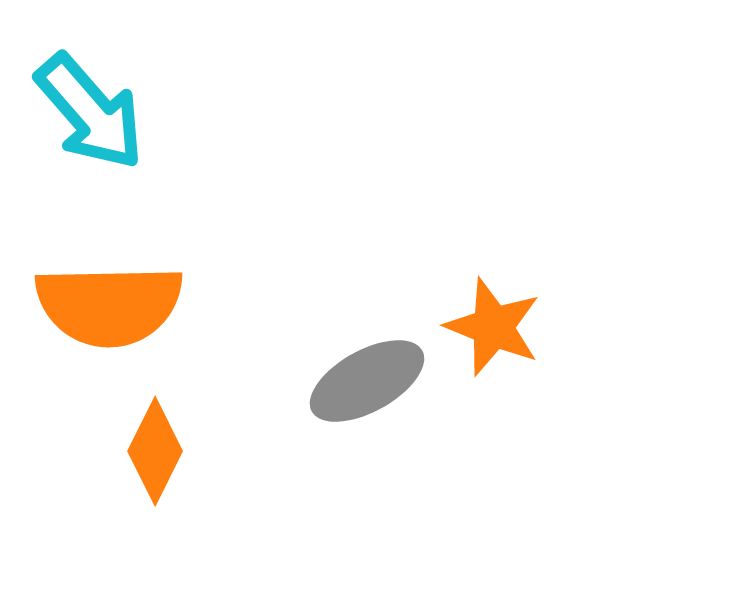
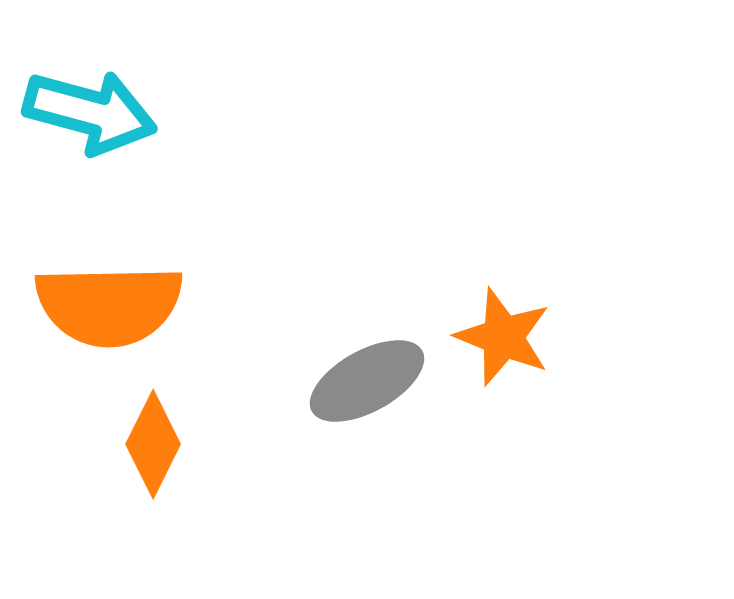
cyan arrow: rotated 34 degrees counterclockwise
orange star: moved 10 px right, 10 px down
orange diamond: moved 2 px left, 7 px up
